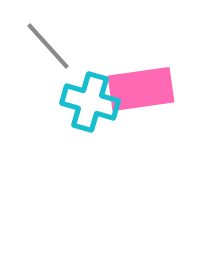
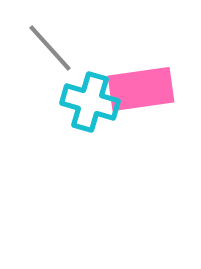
gray line: moved 2 px right, 2 px down
